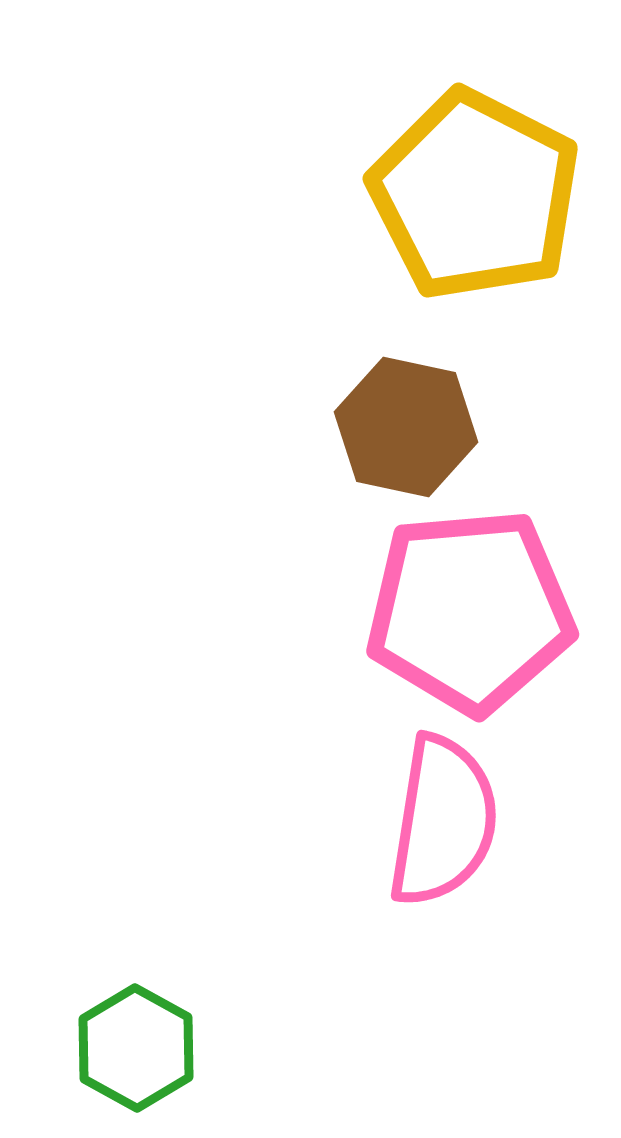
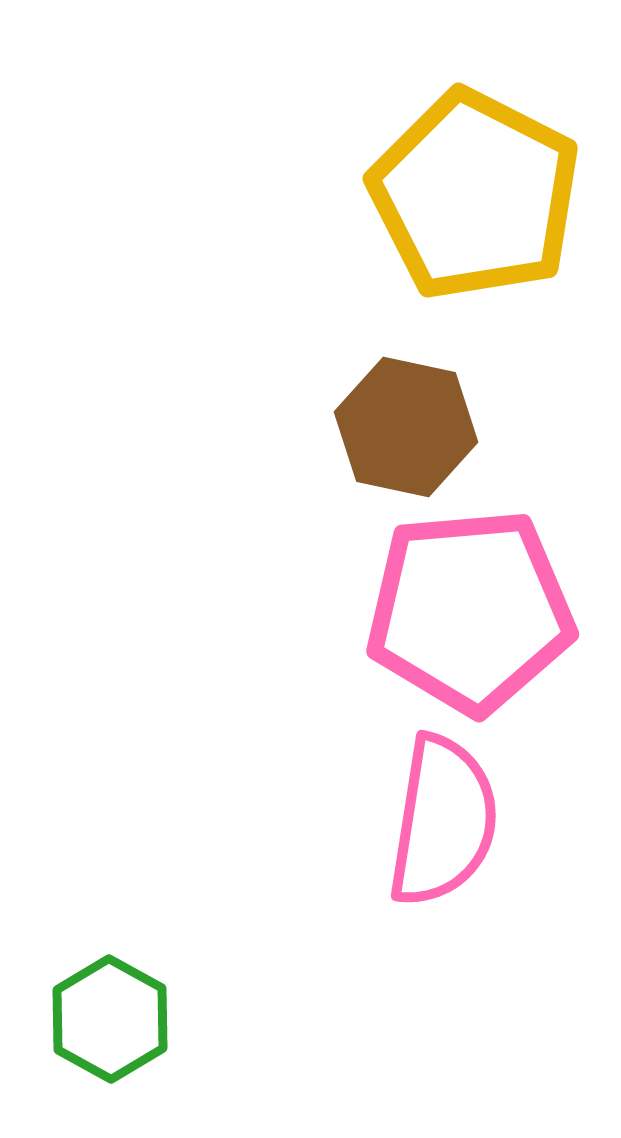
green hexagon: moved 26 px left, 29 px up
